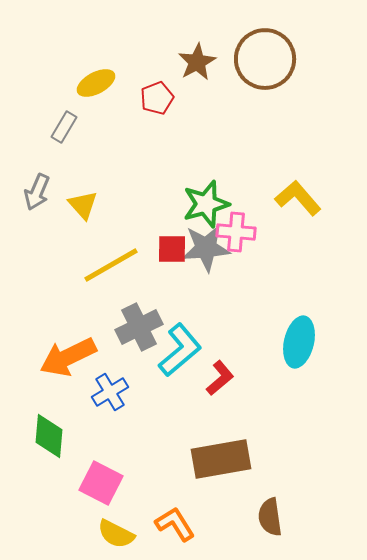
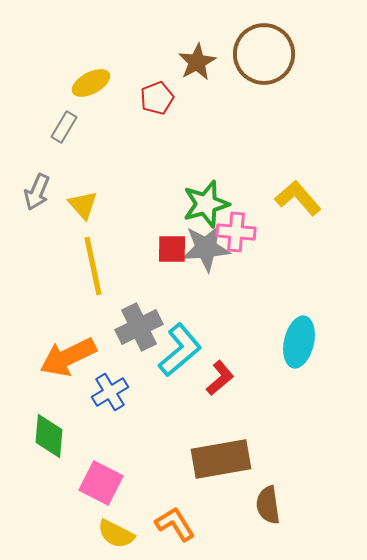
brown circle: moved 1 px left, 5 px up
yellow ellipse: moved 5 px left
yellow line: moved 18 px left, 1 px down; rotated 72 degrees counterclockwise
brown semicircle: moved 2 px left, 12 px up
